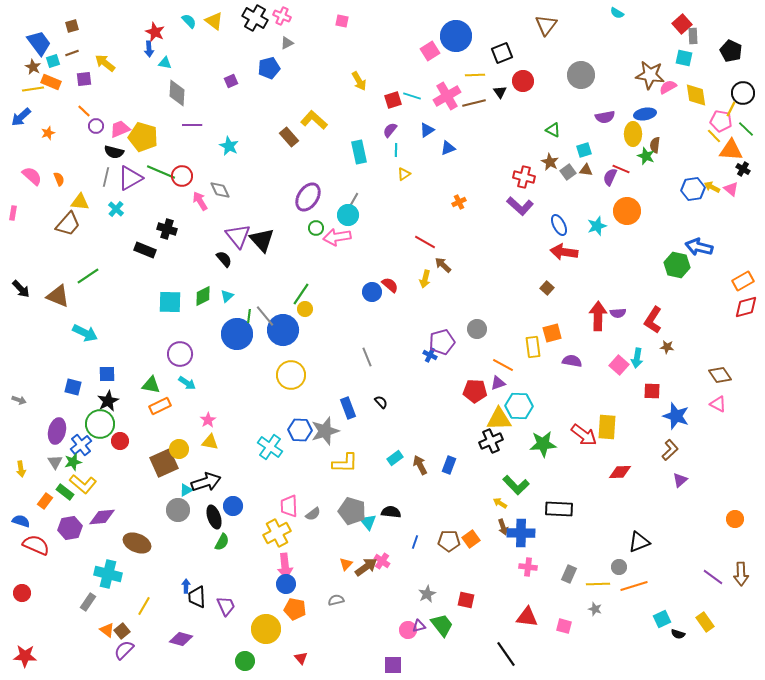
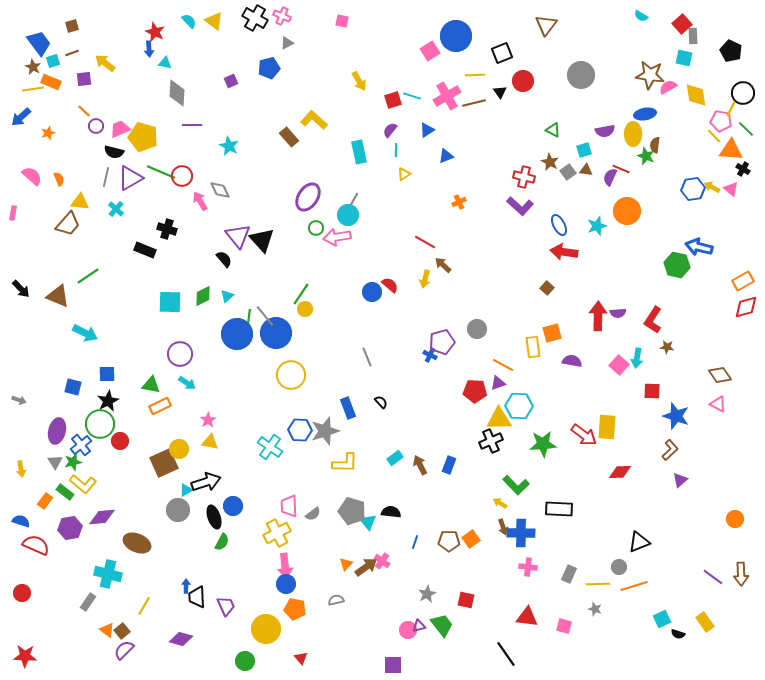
cyan semicircle at (617, 13): moved 24 px right, 3 px down
purple semicircle at (605, 117): moved 14 px down
blue triangle at (448, 148): moved 2 px left, 8 px down
blue circle at (283, 330): moved 7 px left, 3 px down
